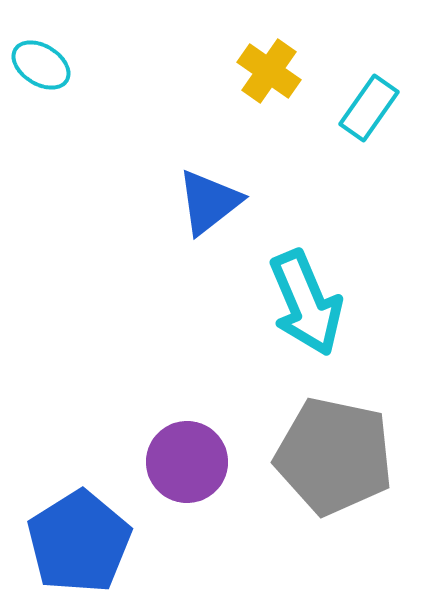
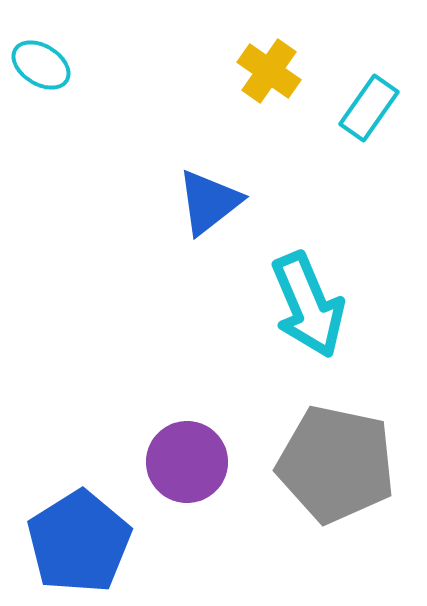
cyan arrow: moved 2 px right, 2 px down
gray pentagon: moved 2 px right, 8 px down
